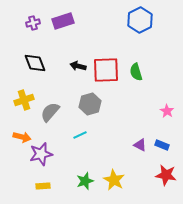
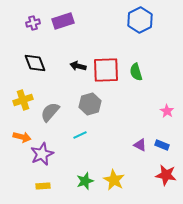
yellow cross: moved 1 px left
purple star: moved 1 px right; rotated 10 degrees counterclockwise
